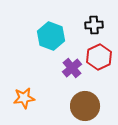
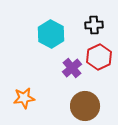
cyan hexagon: moved 2 px up; rotated 8 degrees clockwise
